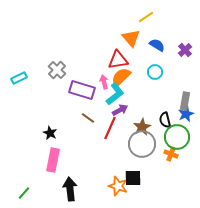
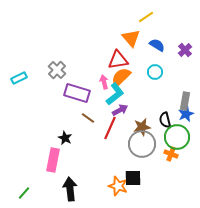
purple rectangle: moved 5 px left, 3 px down
brown star: rotated 18 degrees clockwise
black star: moved 15 px right, 5 px down
